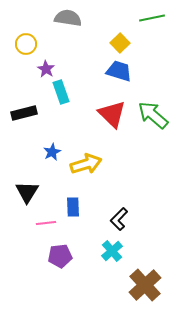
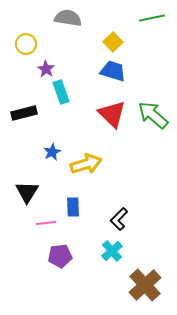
yellow square: moved 7 px left, 1 px up
blue trapezoid: moved 6 px left
